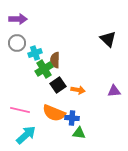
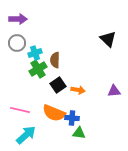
green cross: moved 6 px left
